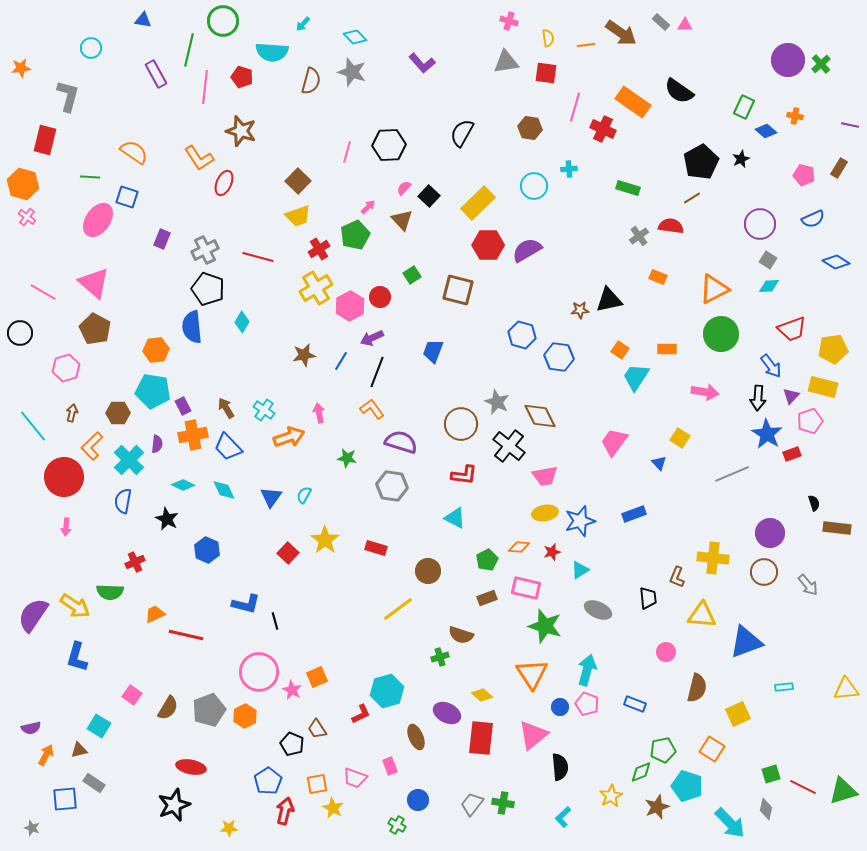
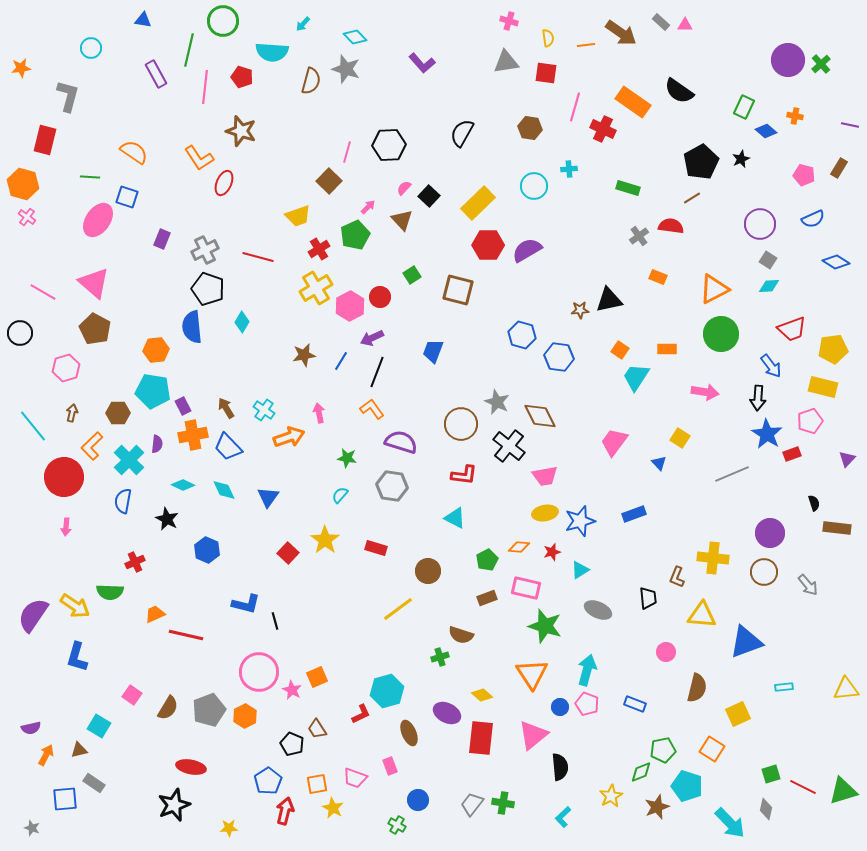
gray star at (352, 72): moved 6 px left, 3 px up
brown square at (298, 181): moved 31 px right
purple triangle at (791, 396): moved 56 px right, 63 px down
cyan semicircle at (304, 495): moved 36 px right; rotated 12 degrees clockwise
blue triangle at (271, 497): moved 3 px left
brown ellipse at (416, 737): moved 7 px left, 4 px up
